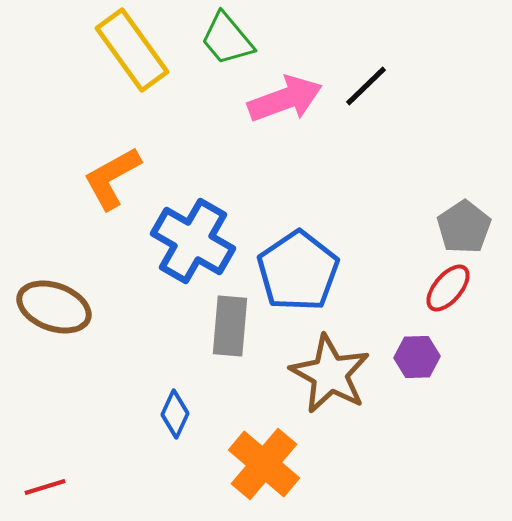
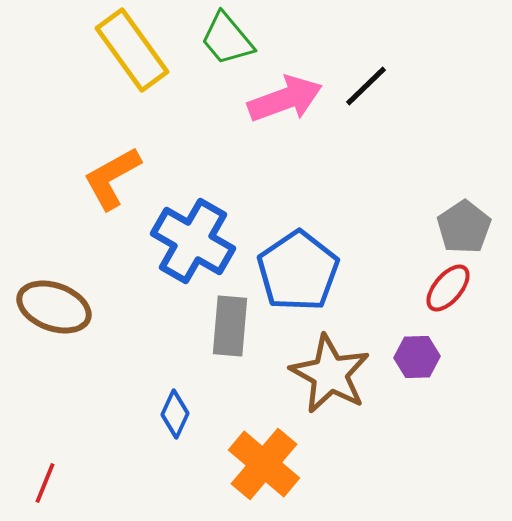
red line: moved 4 px up; rotated 51 degrees counterclockwise
